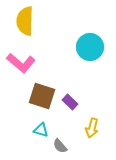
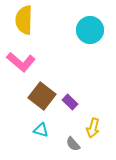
yellow semicircle: moved 1 px left, 1 px up
cyan circle: moved 17 px up
pink L-shape: moved 1 px up
brown square: rotated 20 degrees clockwise
yellow arrow: moved 1 px right
gray semicircle: moved 13 px right, 2 px up
